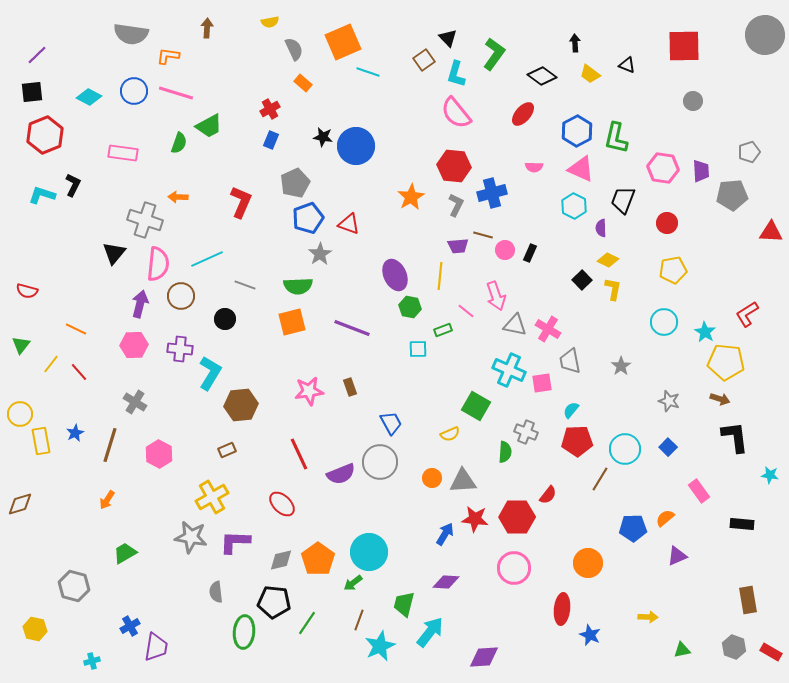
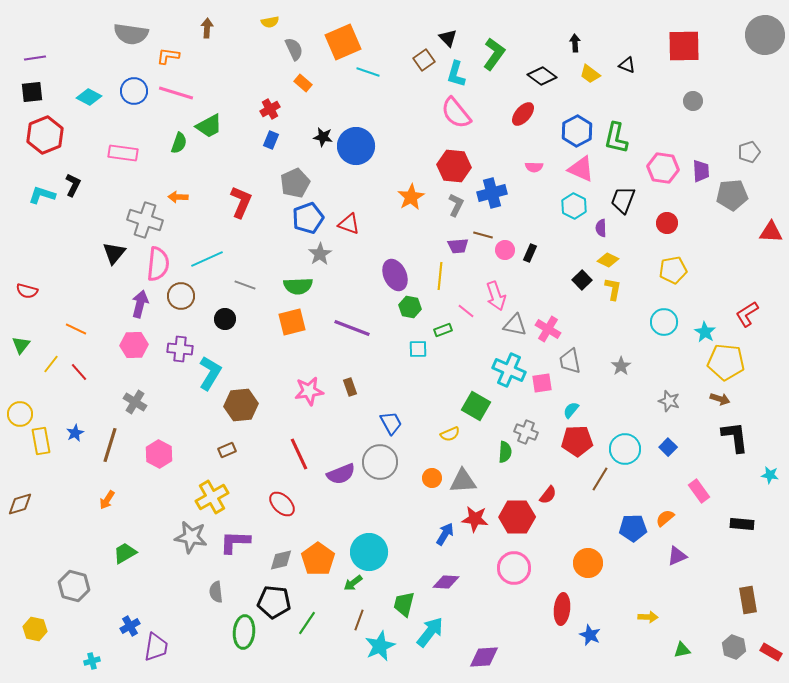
purple line at (37, 55): moved 2 px left, 3 px down; rotated 35 degrees clockwise
